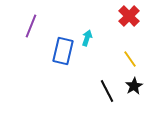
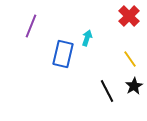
blue rectangle: moved 3 px down
